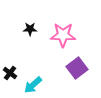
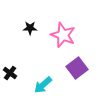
black star: moved 1 px up
pink star: rotated 20 degrees clockwise
cyan arrow: moved 10 px right
